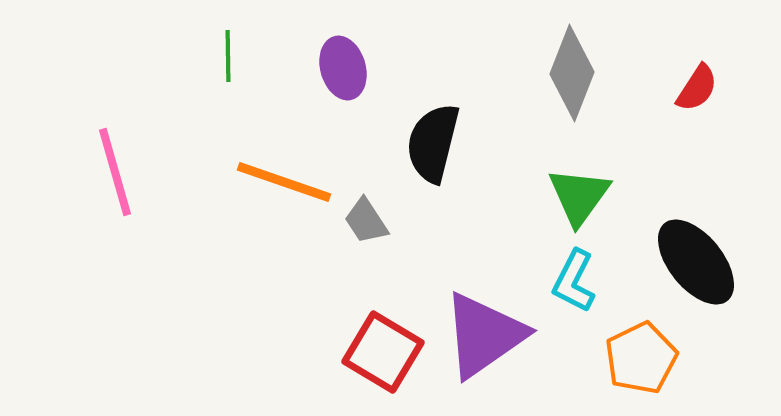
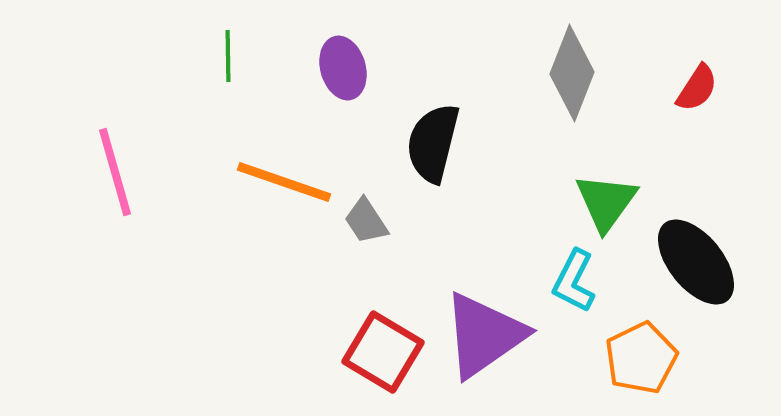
green triangle: moved 27 px right, 6 px down
